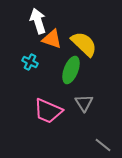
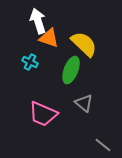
orange triangle: moved 3 px left, 1 px up
gray triangle: rotated 18 degrees counterclockwise
pink trapezoid: moved 5 px left, 3 px down
